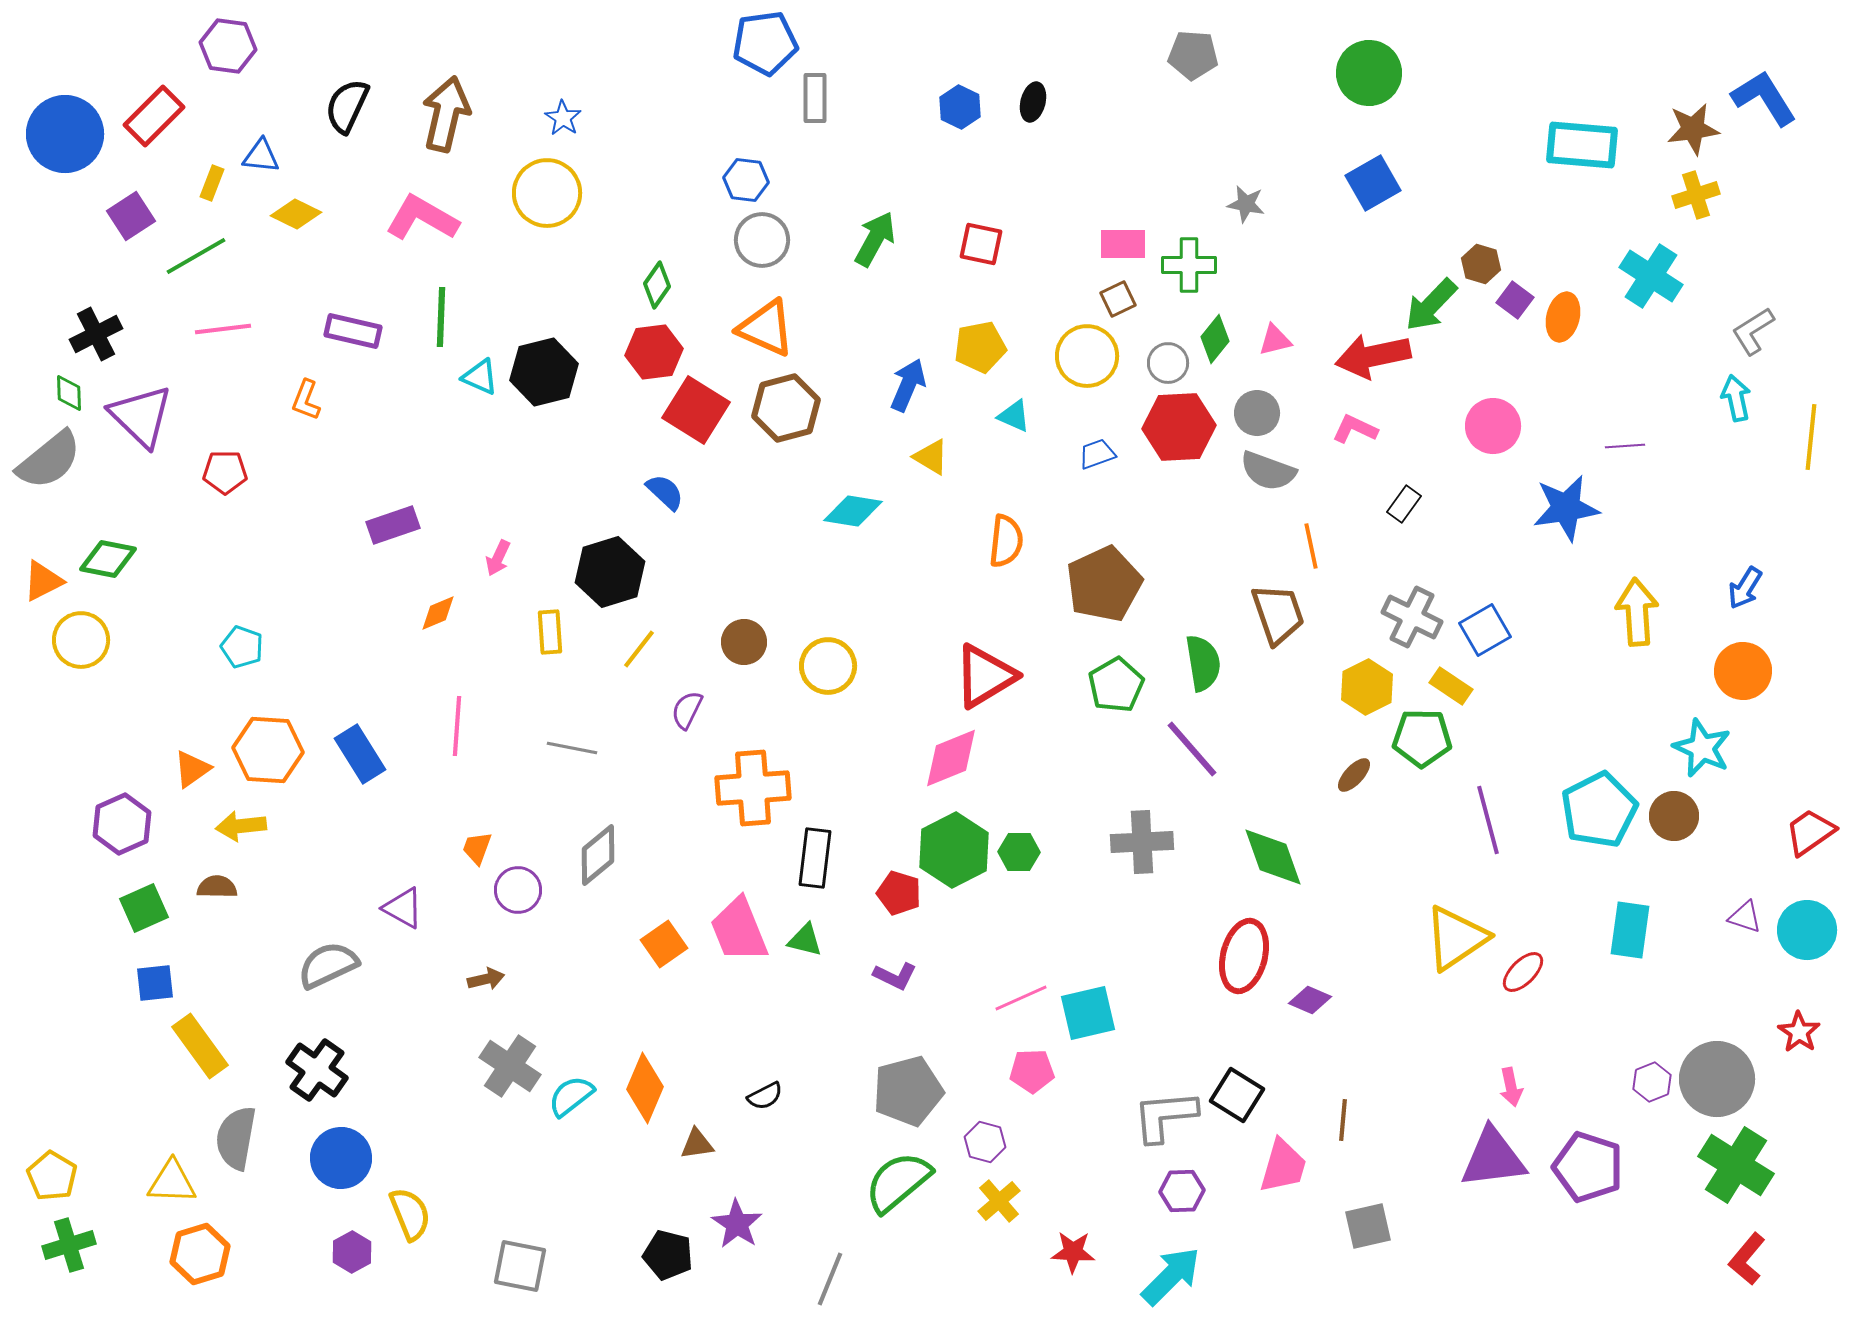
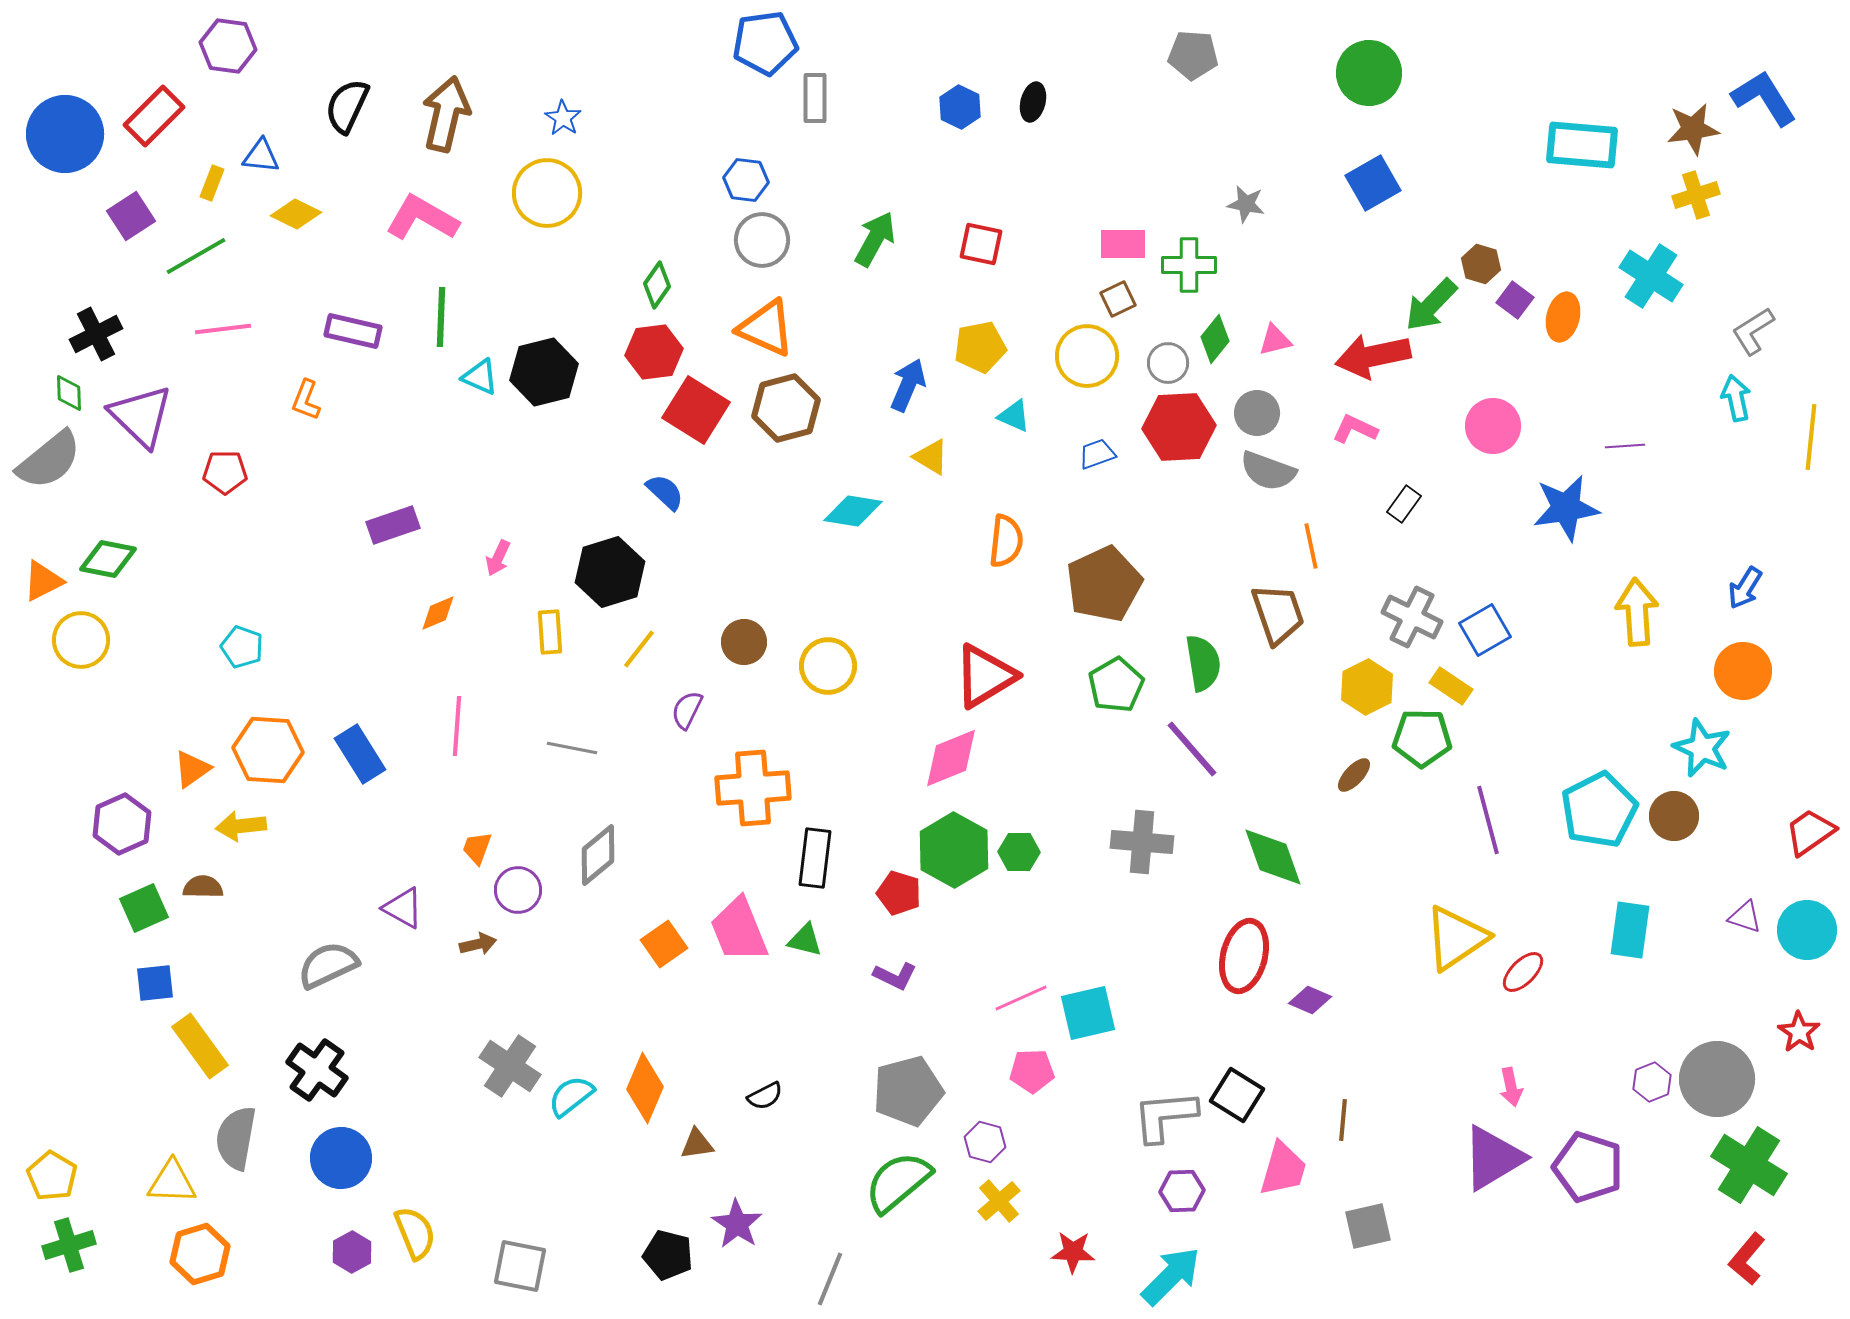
gray cross at (1142, 842): rotated 8 degrees clockwise
green hexagon at (954, 850): rotated 4 degrees counterclockwise
brown semicircle at (217, 887): moved 14 px left
brown arrow at (486, 979): moved 8 px left, 35 px up
purple triangle at (1493, 1158): rotated 24 degrees counterclockwise
green cross at (1736, 1165): moved 13 px right
pink trapezoid at (1283, 1166): moved 3 px down
yellow semicircle at (410, 1214): moved 5 px right, 19 px down
